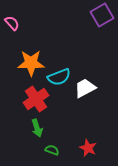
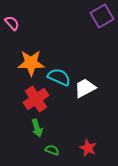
purple square: moved 1 px down
cyan semicircle: rotated 135 degrees counterclockwise
